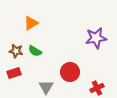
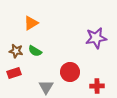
red cross: moved 2 px up; rotated 24 degrees clockwise
